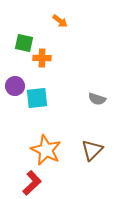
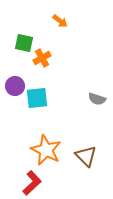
orange cross: rotated 30 degrees counterclockwise
brown triangle: moved 6 px left, 6 px down; rotated 30 degrees counterclockwise
